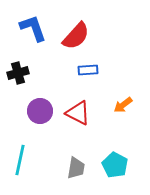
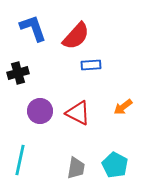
blue rectangle: moved 3 px right, 5 px up
orange arrow: moved 2 px down
